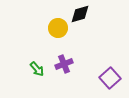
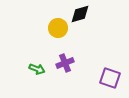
purple cross: moved 1 px right, 1 px up
green arrow: rotated 28 degrees counterclockwise
purple square: rotated 30 degrees counterclockwise
